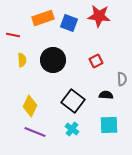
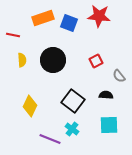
gray semicircle: moved 3 px left, 3 px up; rotated 144 degrees clockwise
purple line: moved 15 px right, 7 px down
